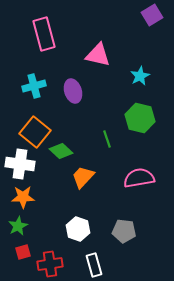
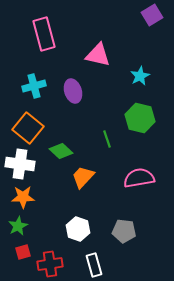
orange square: moved 7 px left, 4 px up
